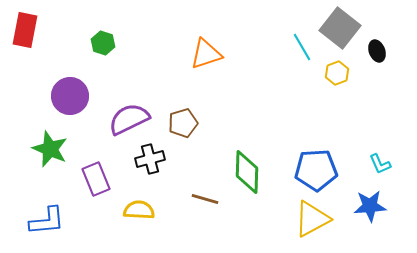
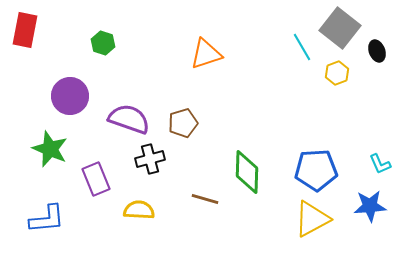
purple semicircle: rotated 45 degrees clockwise
blue L-shape: moved 2 px up
